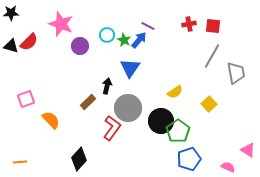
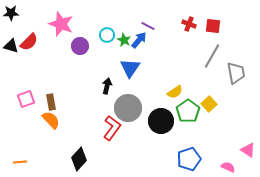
red cross: rotated 32 degrees clockwise
brown rectangle: moved 37 px left; rotated 56 degrees counterclockwise
green pentagon: moved 10 px right, 20 px up
